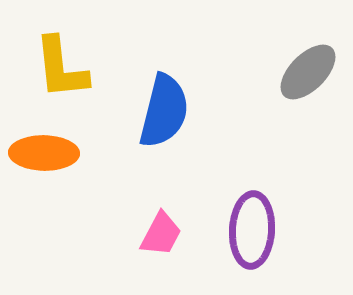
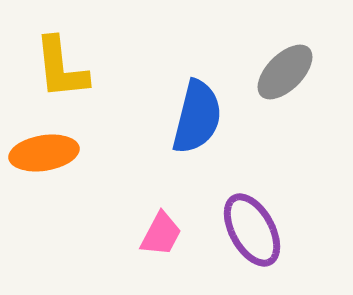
gray ellipse: moved 23 px left
blue semicircle: moved 33 px right, 6 px down
orange ellipse: rotated 10 degrees counterclockwise
purple ellipse: rotated 32 degrees counterclockwise
